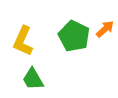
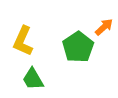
orange arrow: moved 1 px left, 2 px up
green pentagon: moved 4 px right, 11 px down; rotated 12 degrees clockwise
